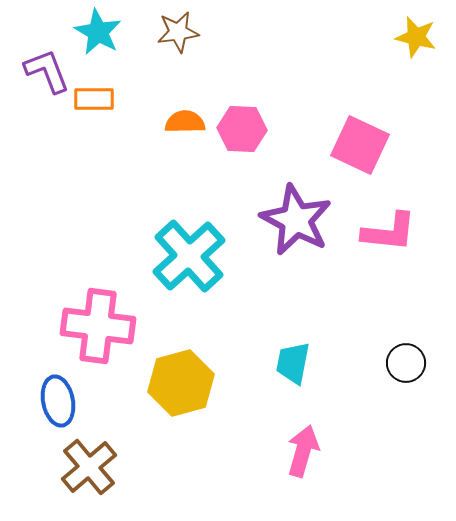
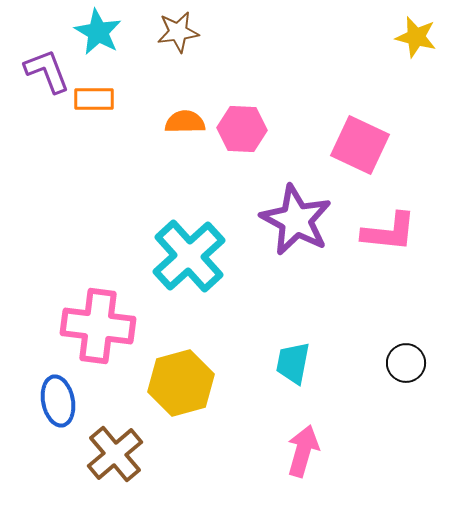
brown cross: moved 26 px right, 13 px up
